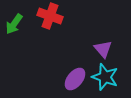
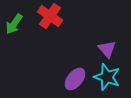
red cross: rotated 15 degrees clockwise
purple triangle: moved 4 px right
cyan star: moved 2 px right
